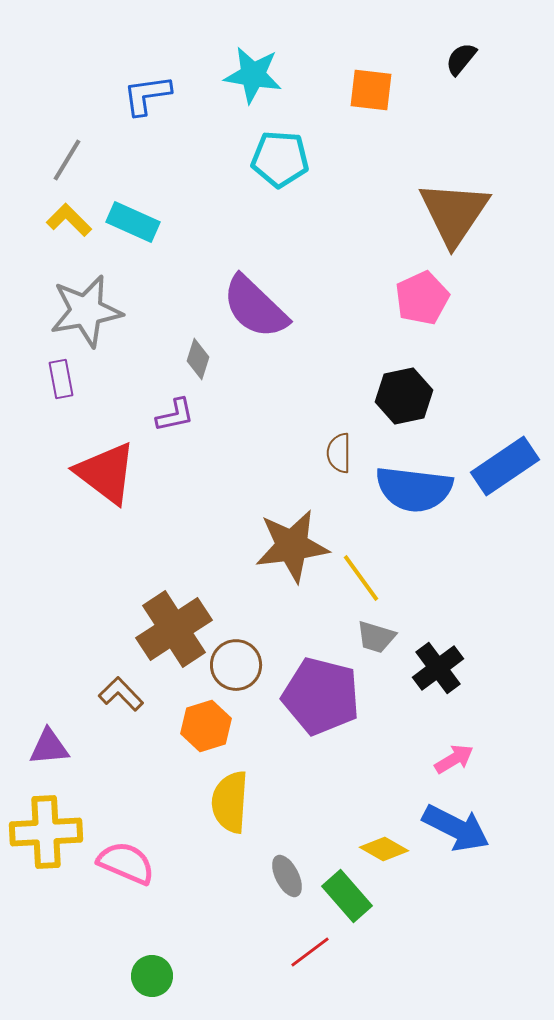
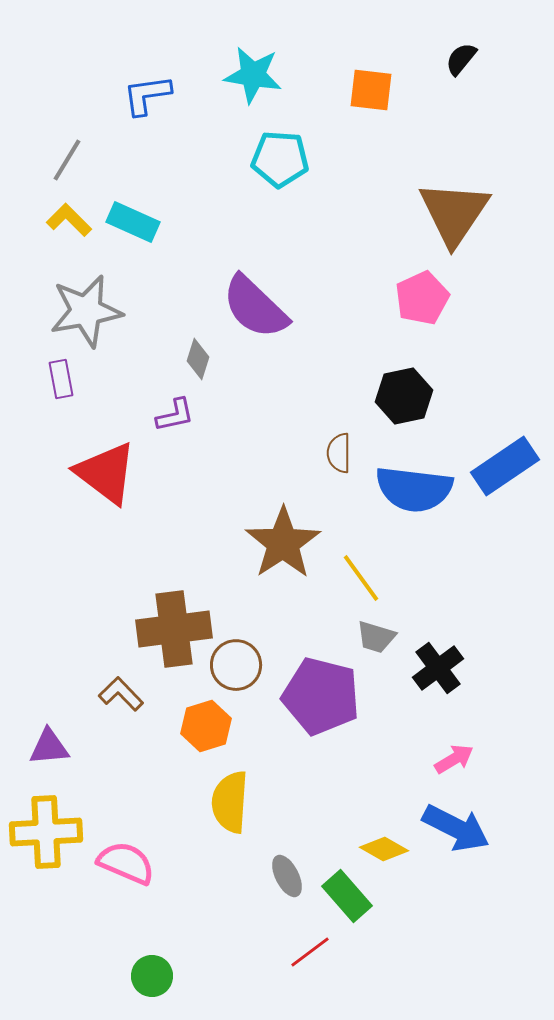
brown star: moved 9 px left, 3 px up; rotated 26 degrees counterclockwise
brown cross: rotated 26 degrees clockwise
